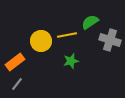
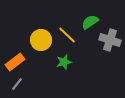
yellow line: rotated 54 degrees clockwise
yellow circle: moved 1 px up
green star: moved 7 px left, 1 px down
